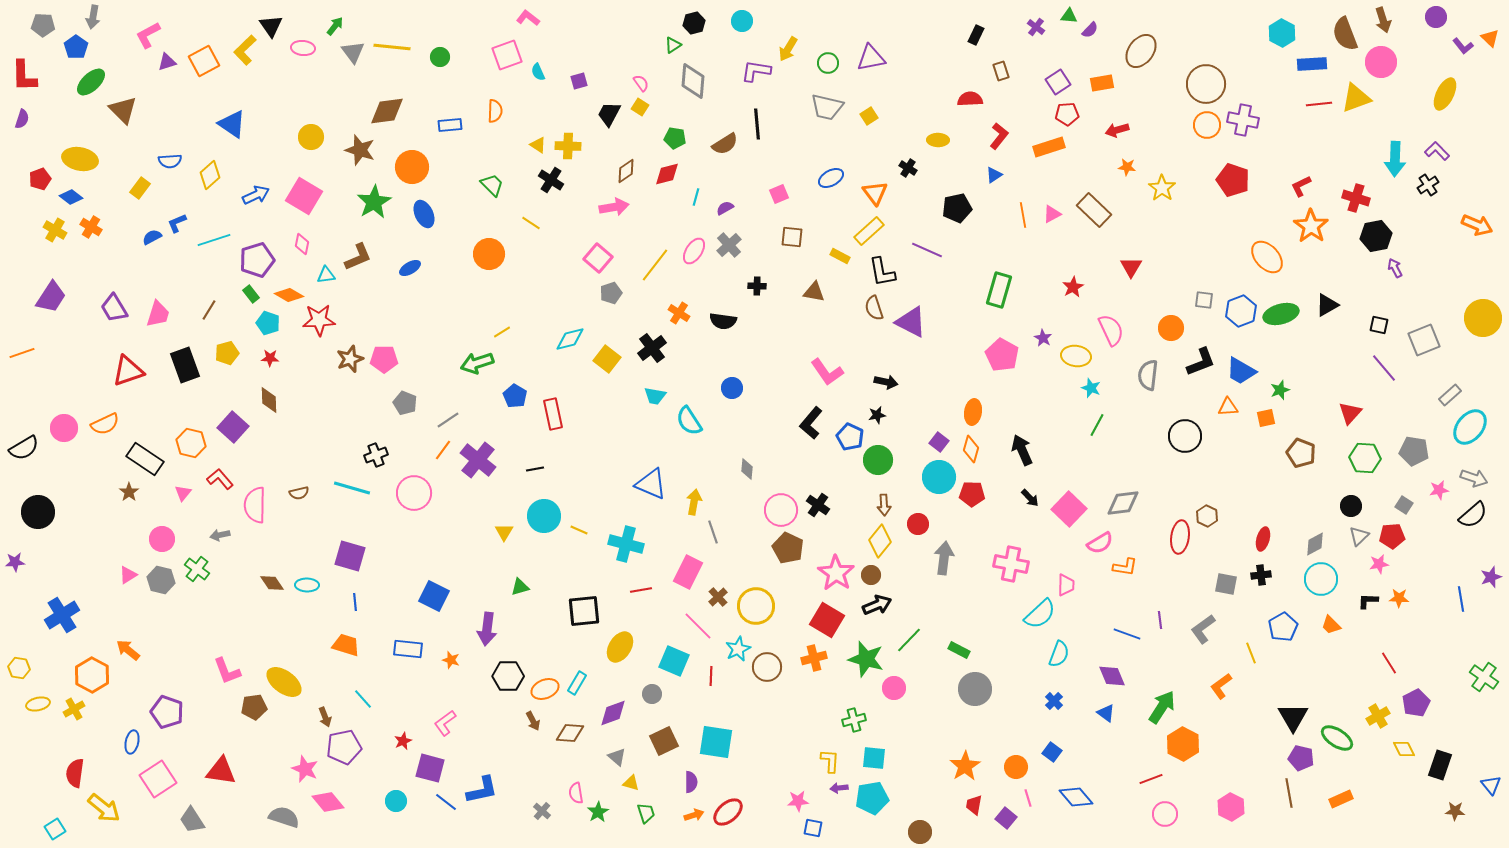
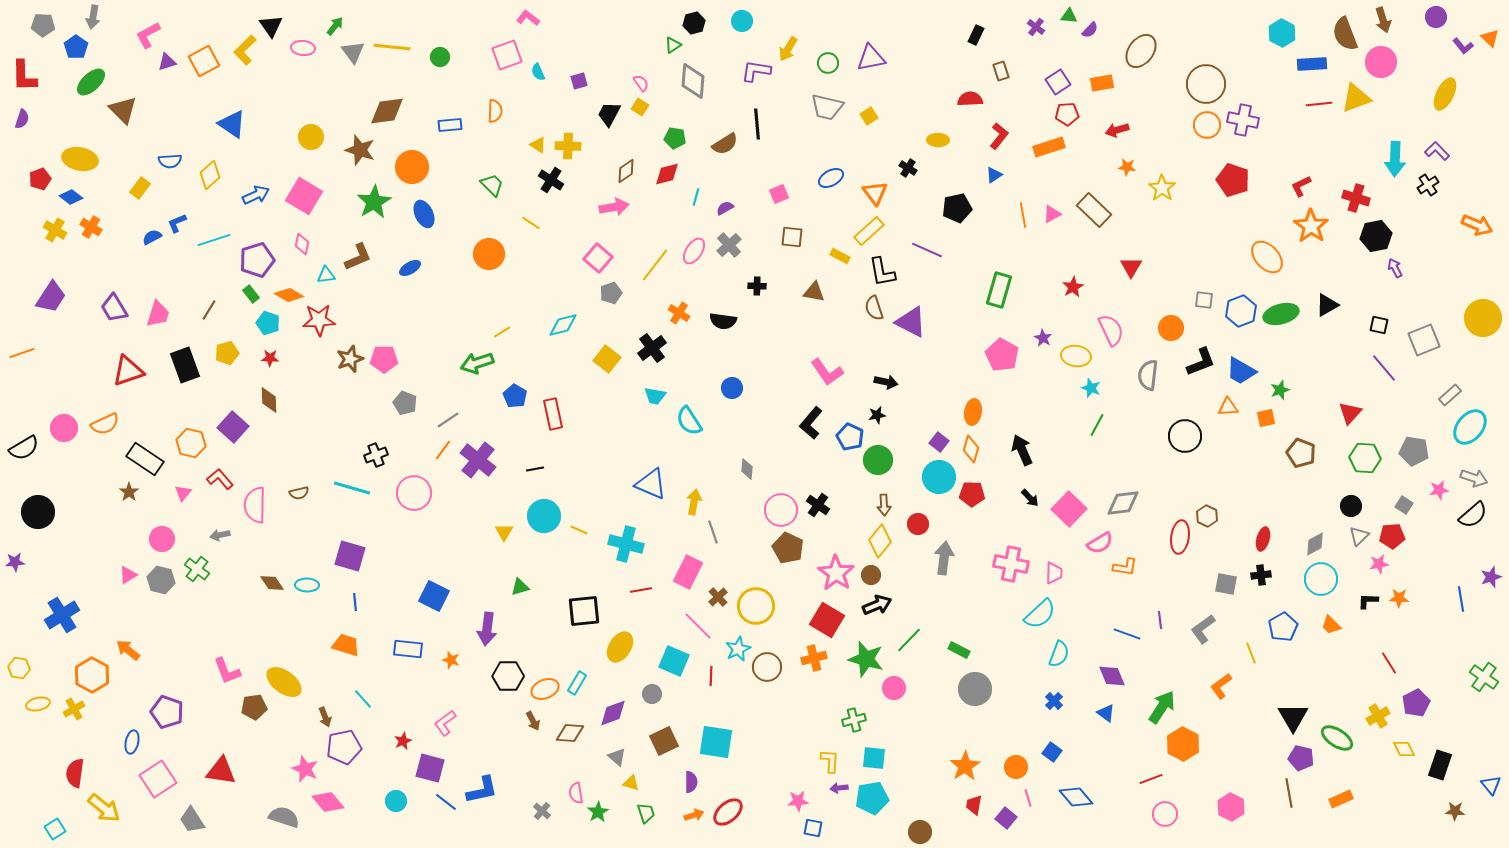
cyan diamond at (570, 339): moved 7 px left, 14 px up
pink trapezoid at (1066, 585): moved 12 px left, 12 px up
